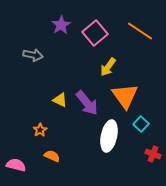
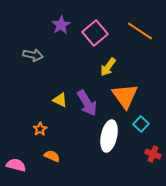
purple arrow: rotated 8 degrees clockwise
orange star: moved 1 px up
